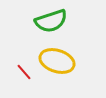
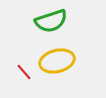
yellow ellipse: rotated 32 degrees counterclockwise
